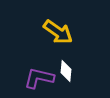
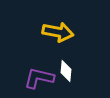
yellow arrow: rotated 24 degrees counterclockwise
